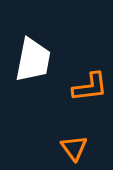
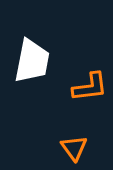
white trapezoid: moved 1 px left, 1 px down
